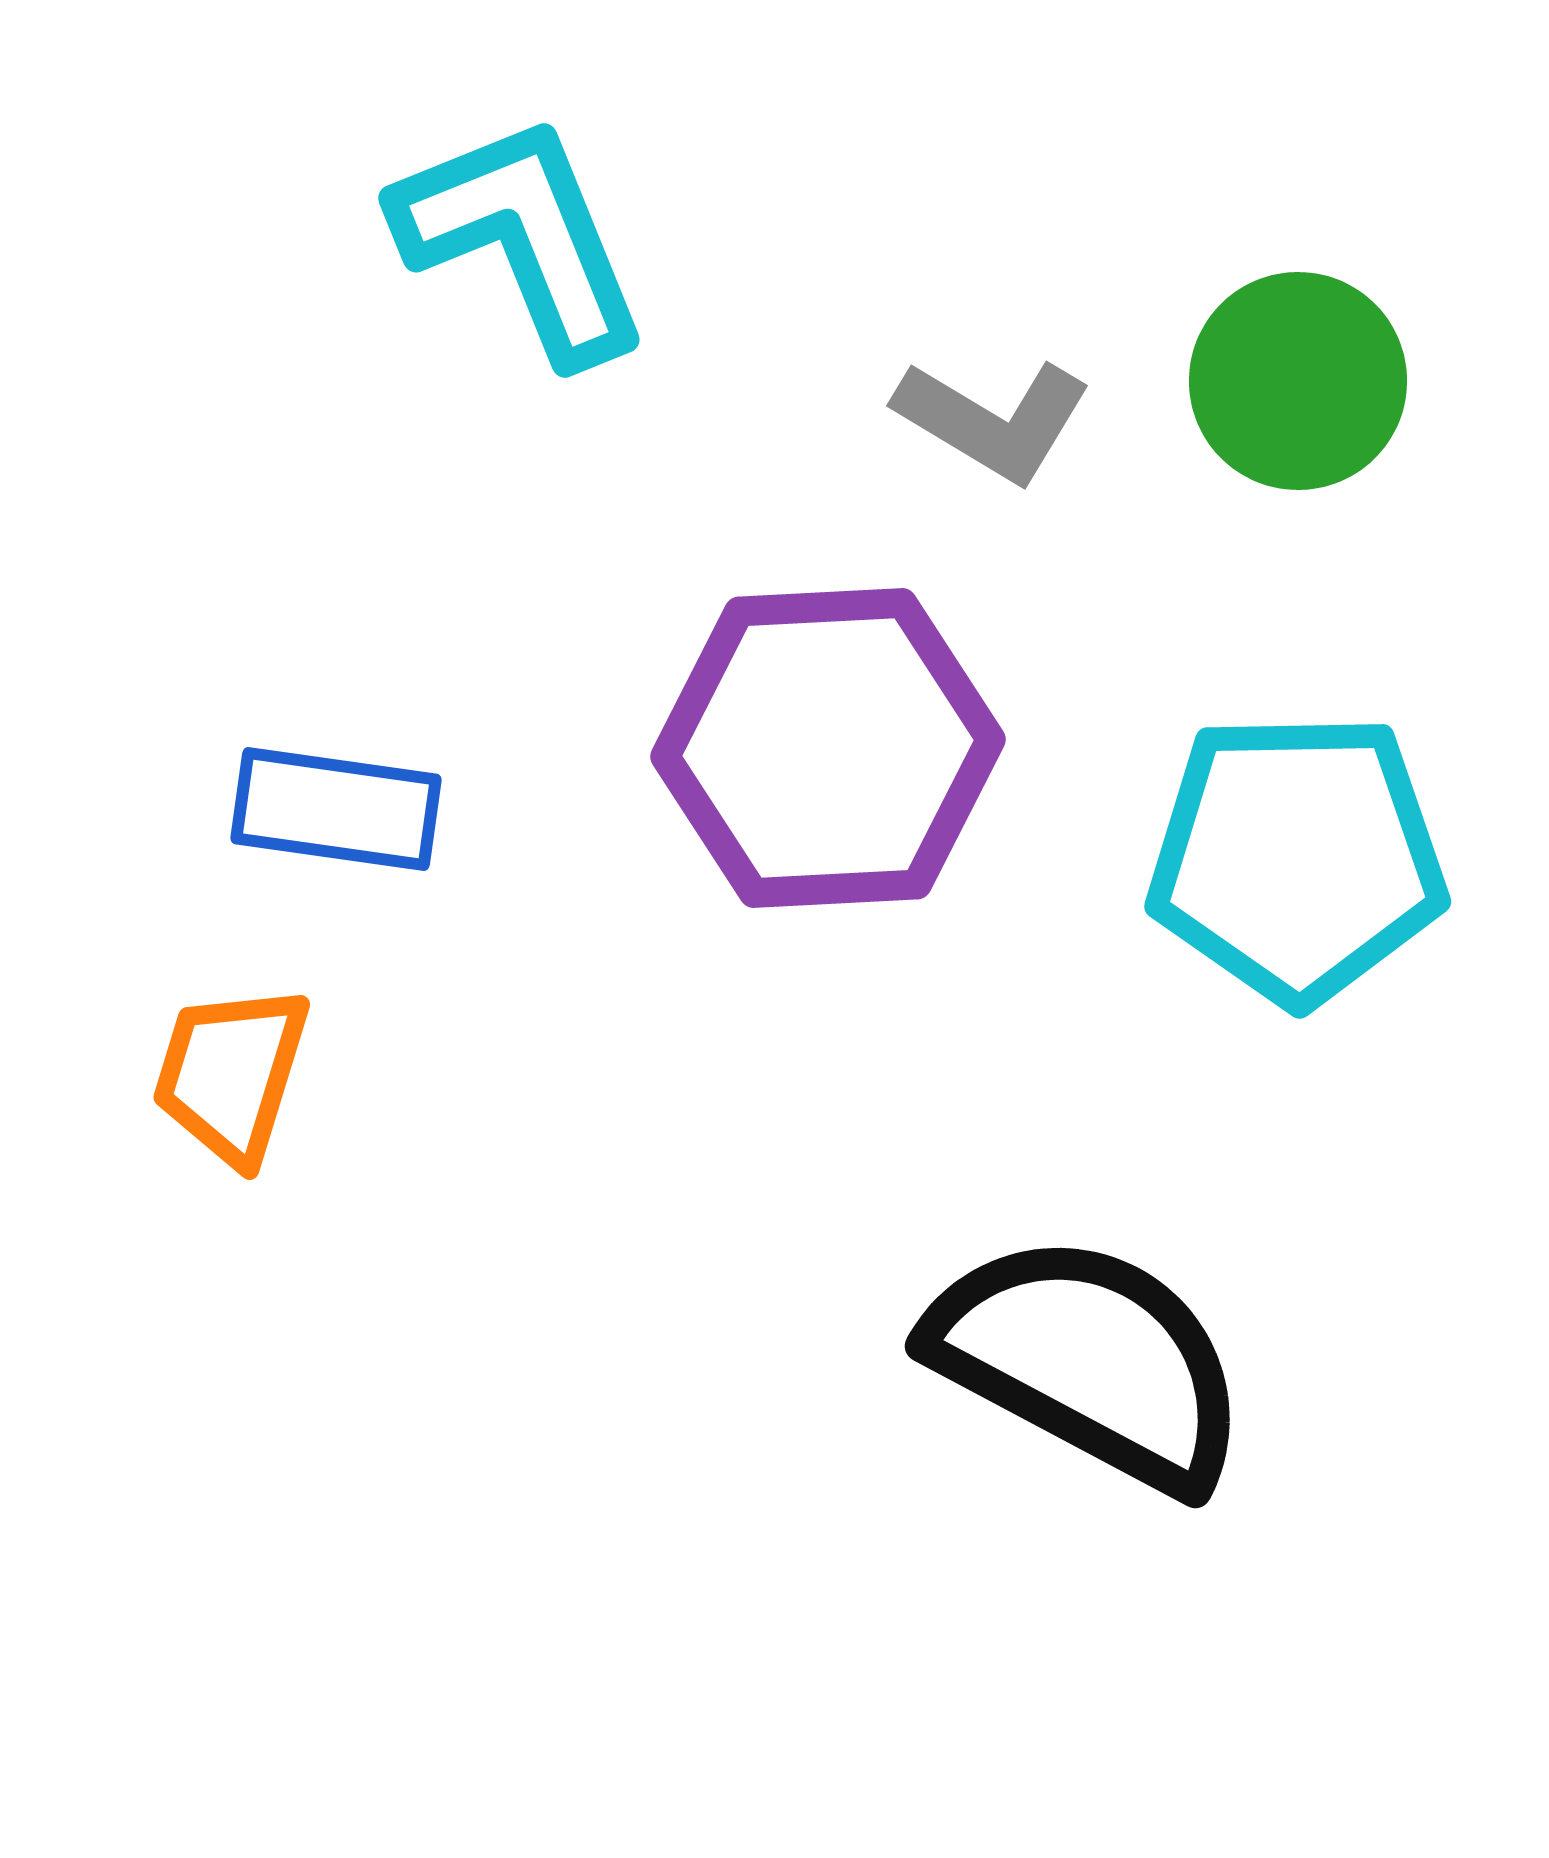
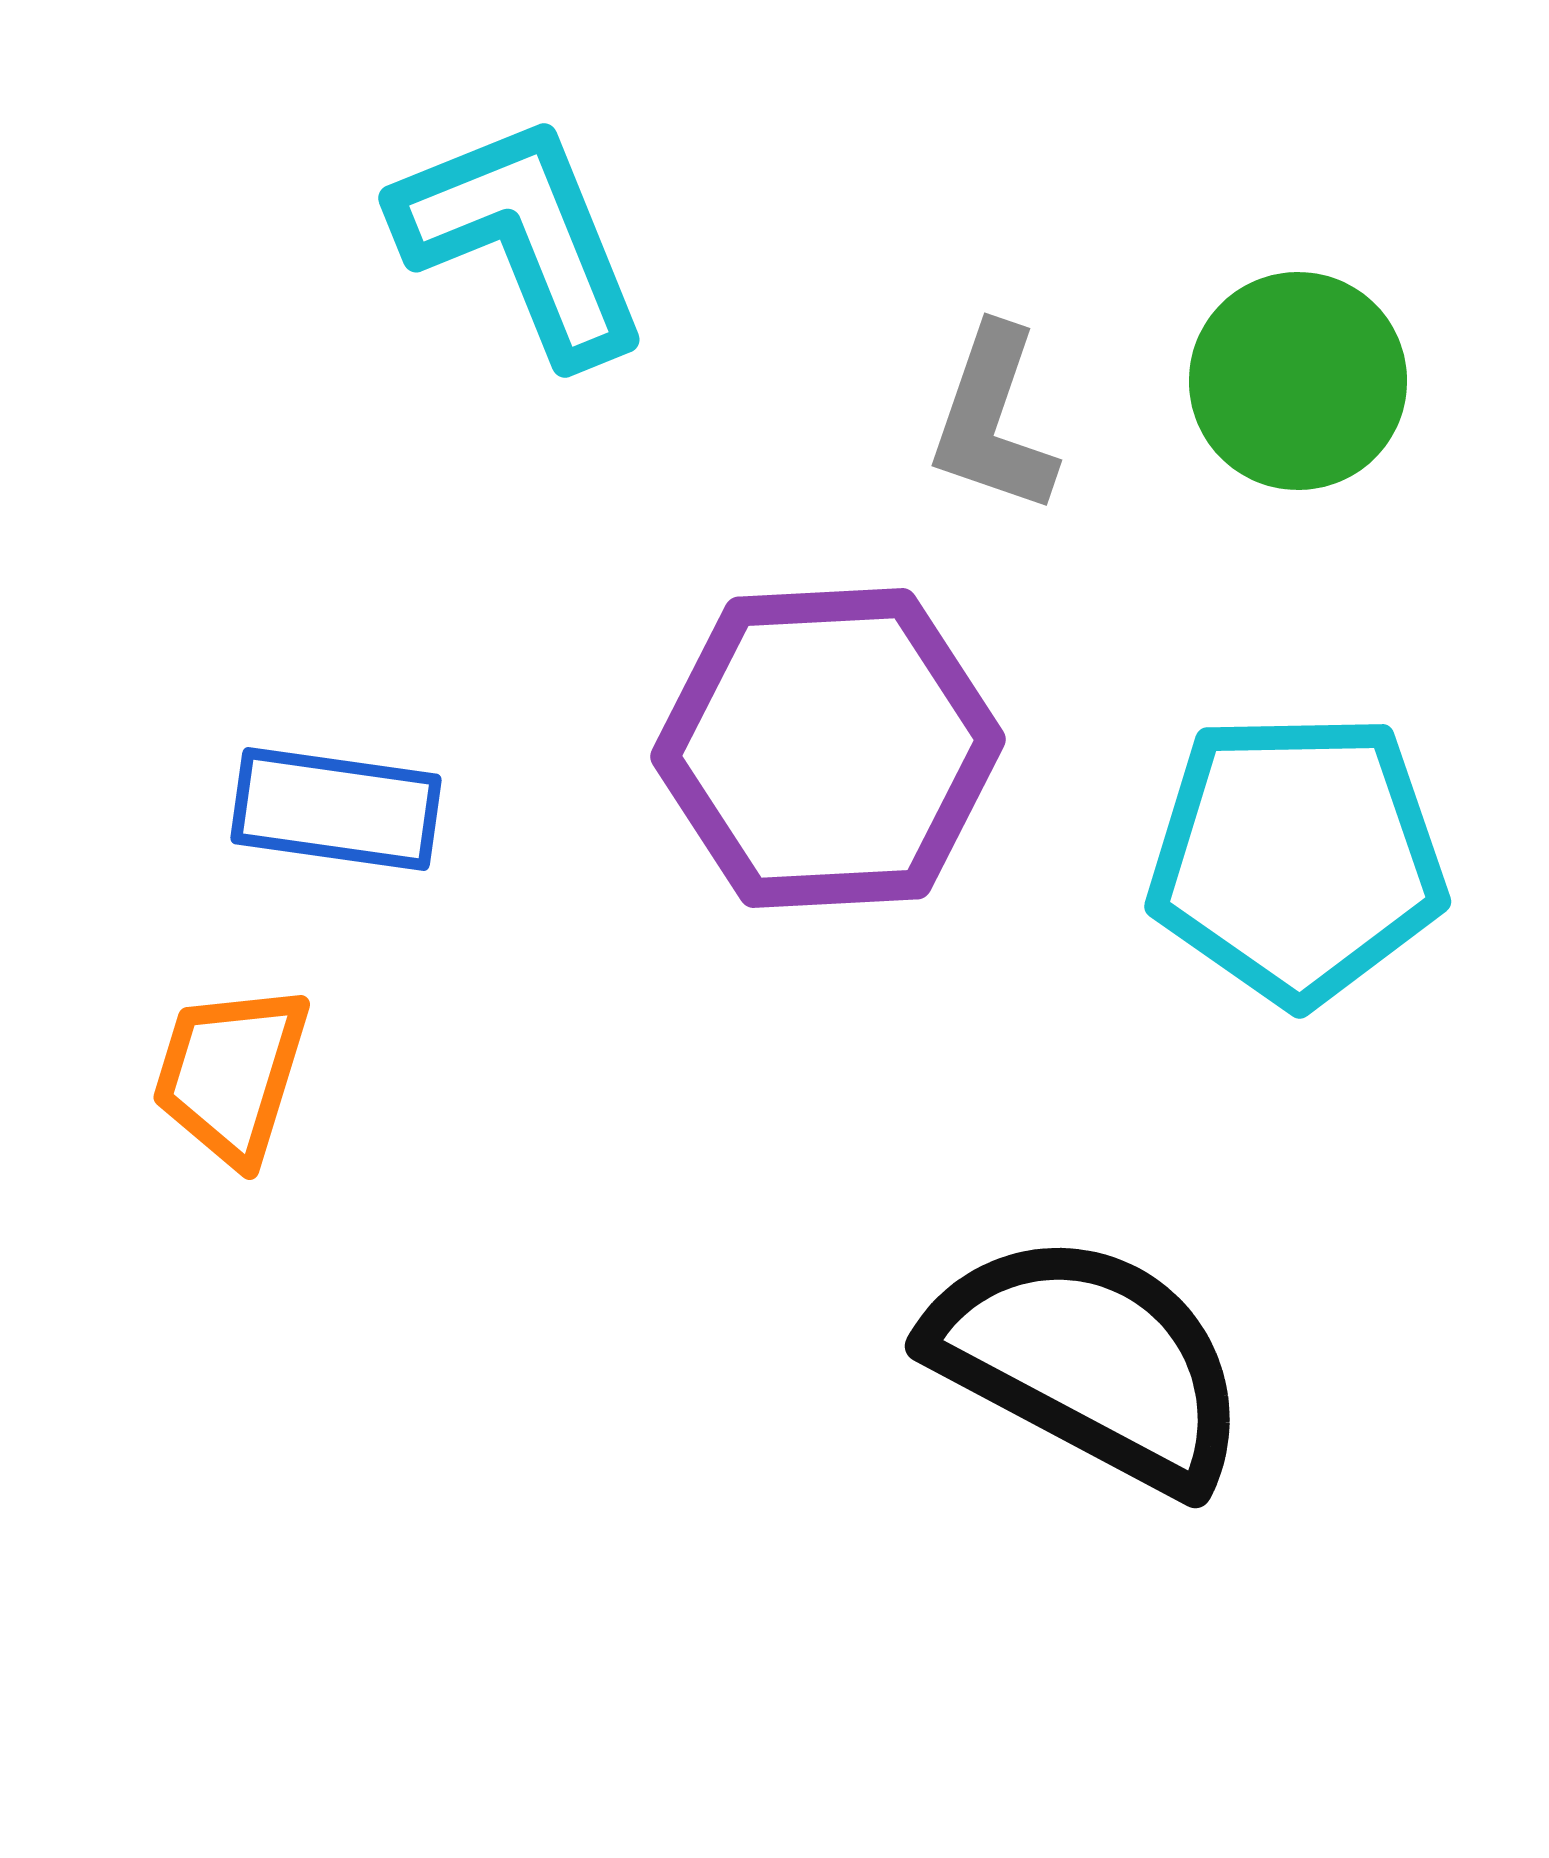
gray L-shape: rotated 78 degrees clockwise
